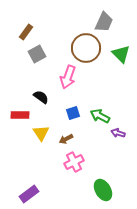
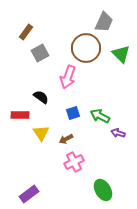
gray square: moved 3 px right, 1 px up
